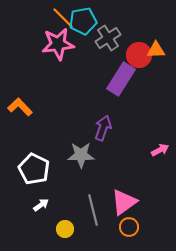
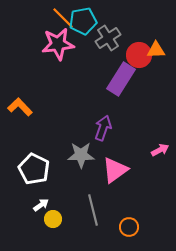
pink triangle: moved 9 px left, 32 px up
yellow circle: moved 12 px left, 10 px up
